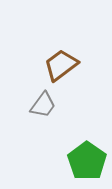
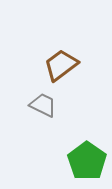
gray trapezoid: rotated 100 degrees counterclockwise
